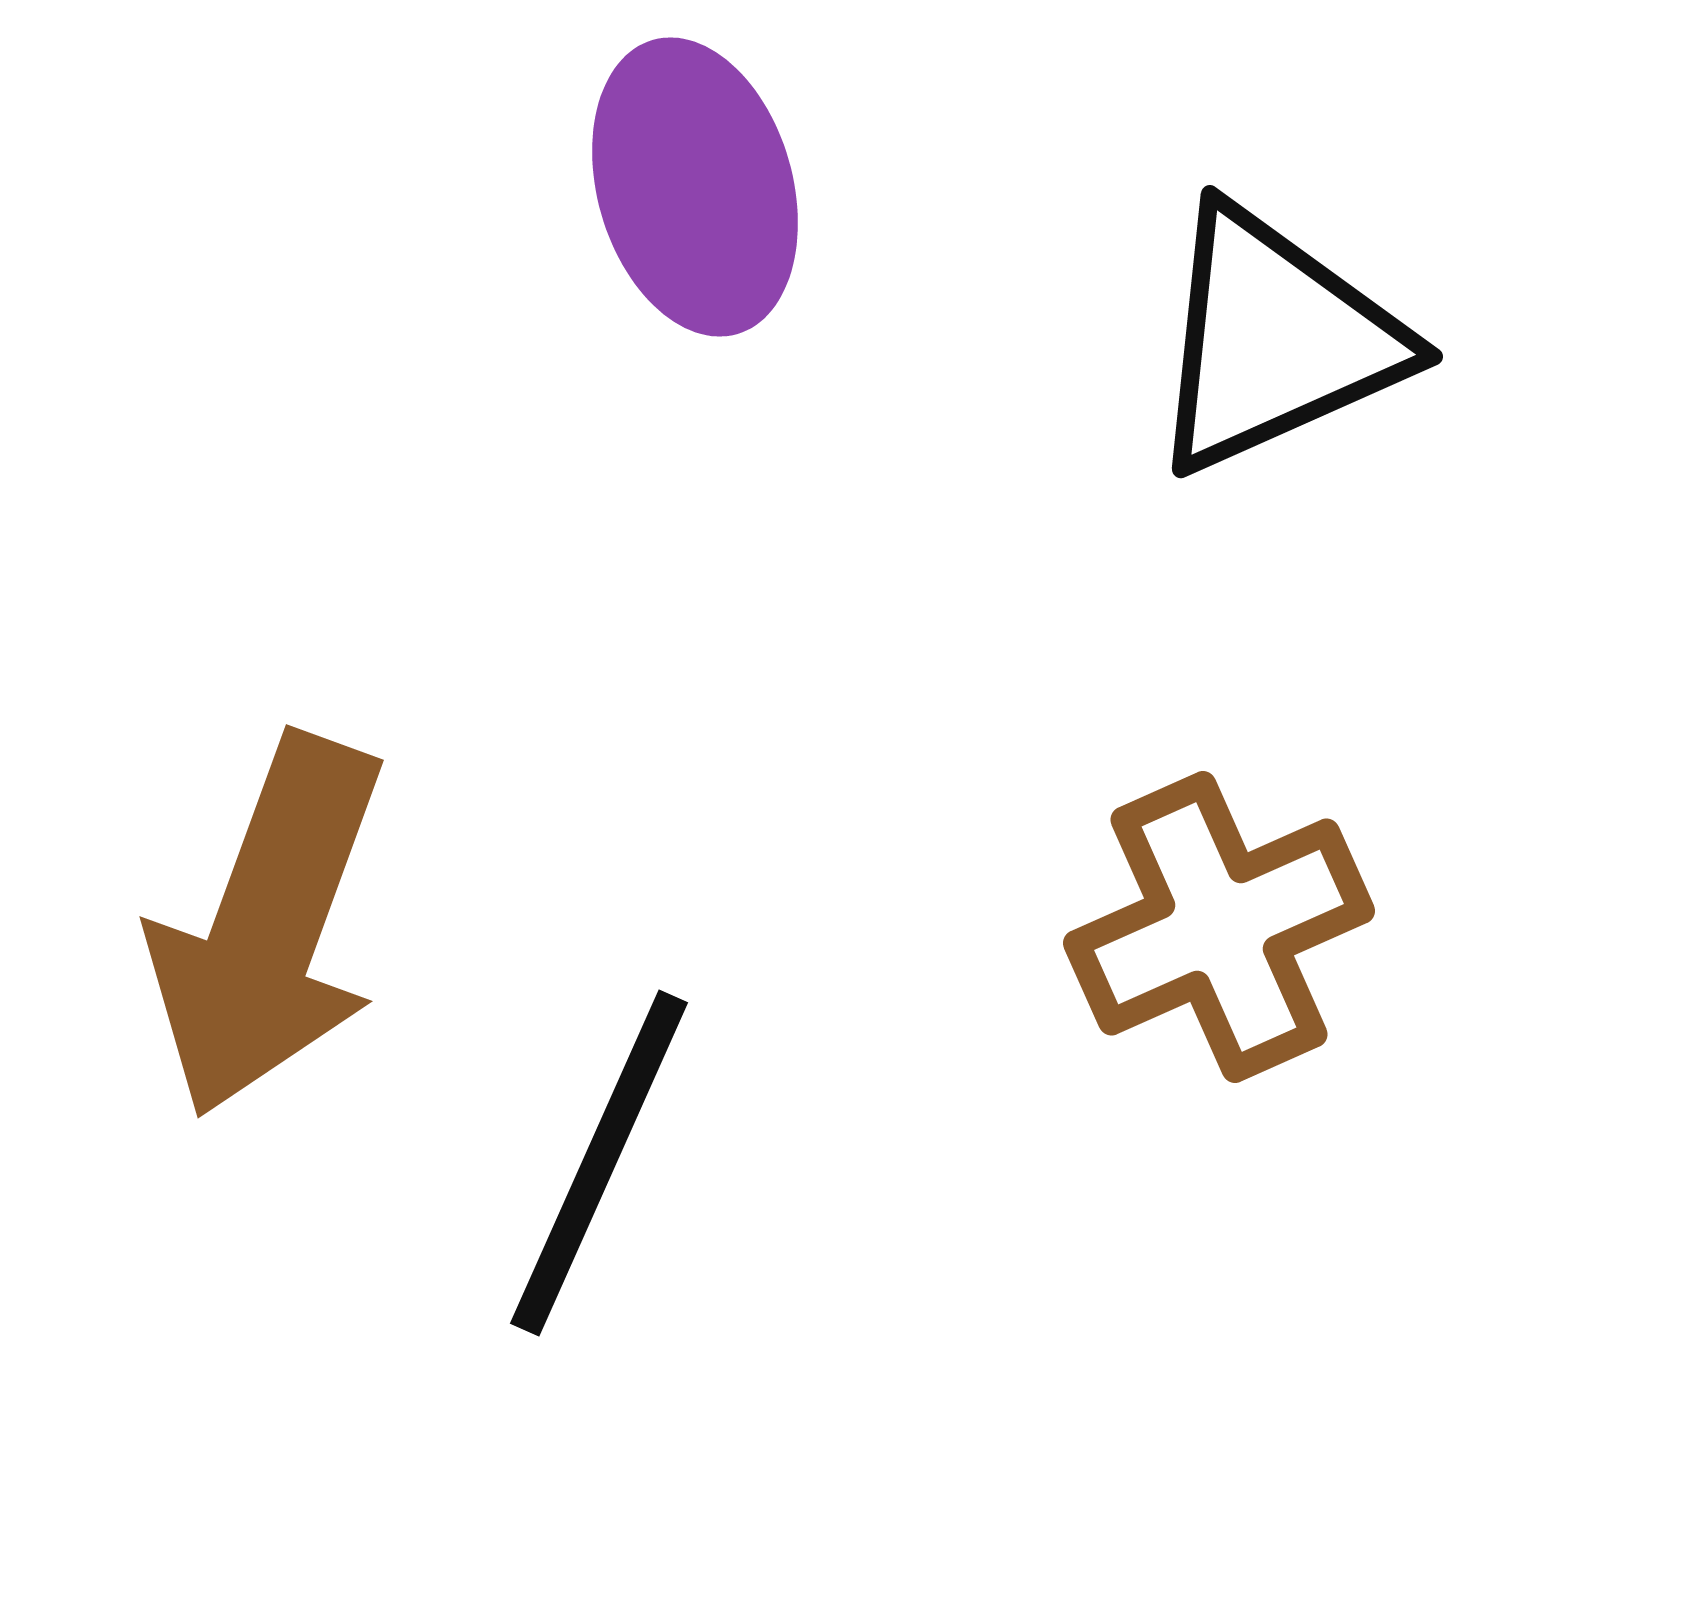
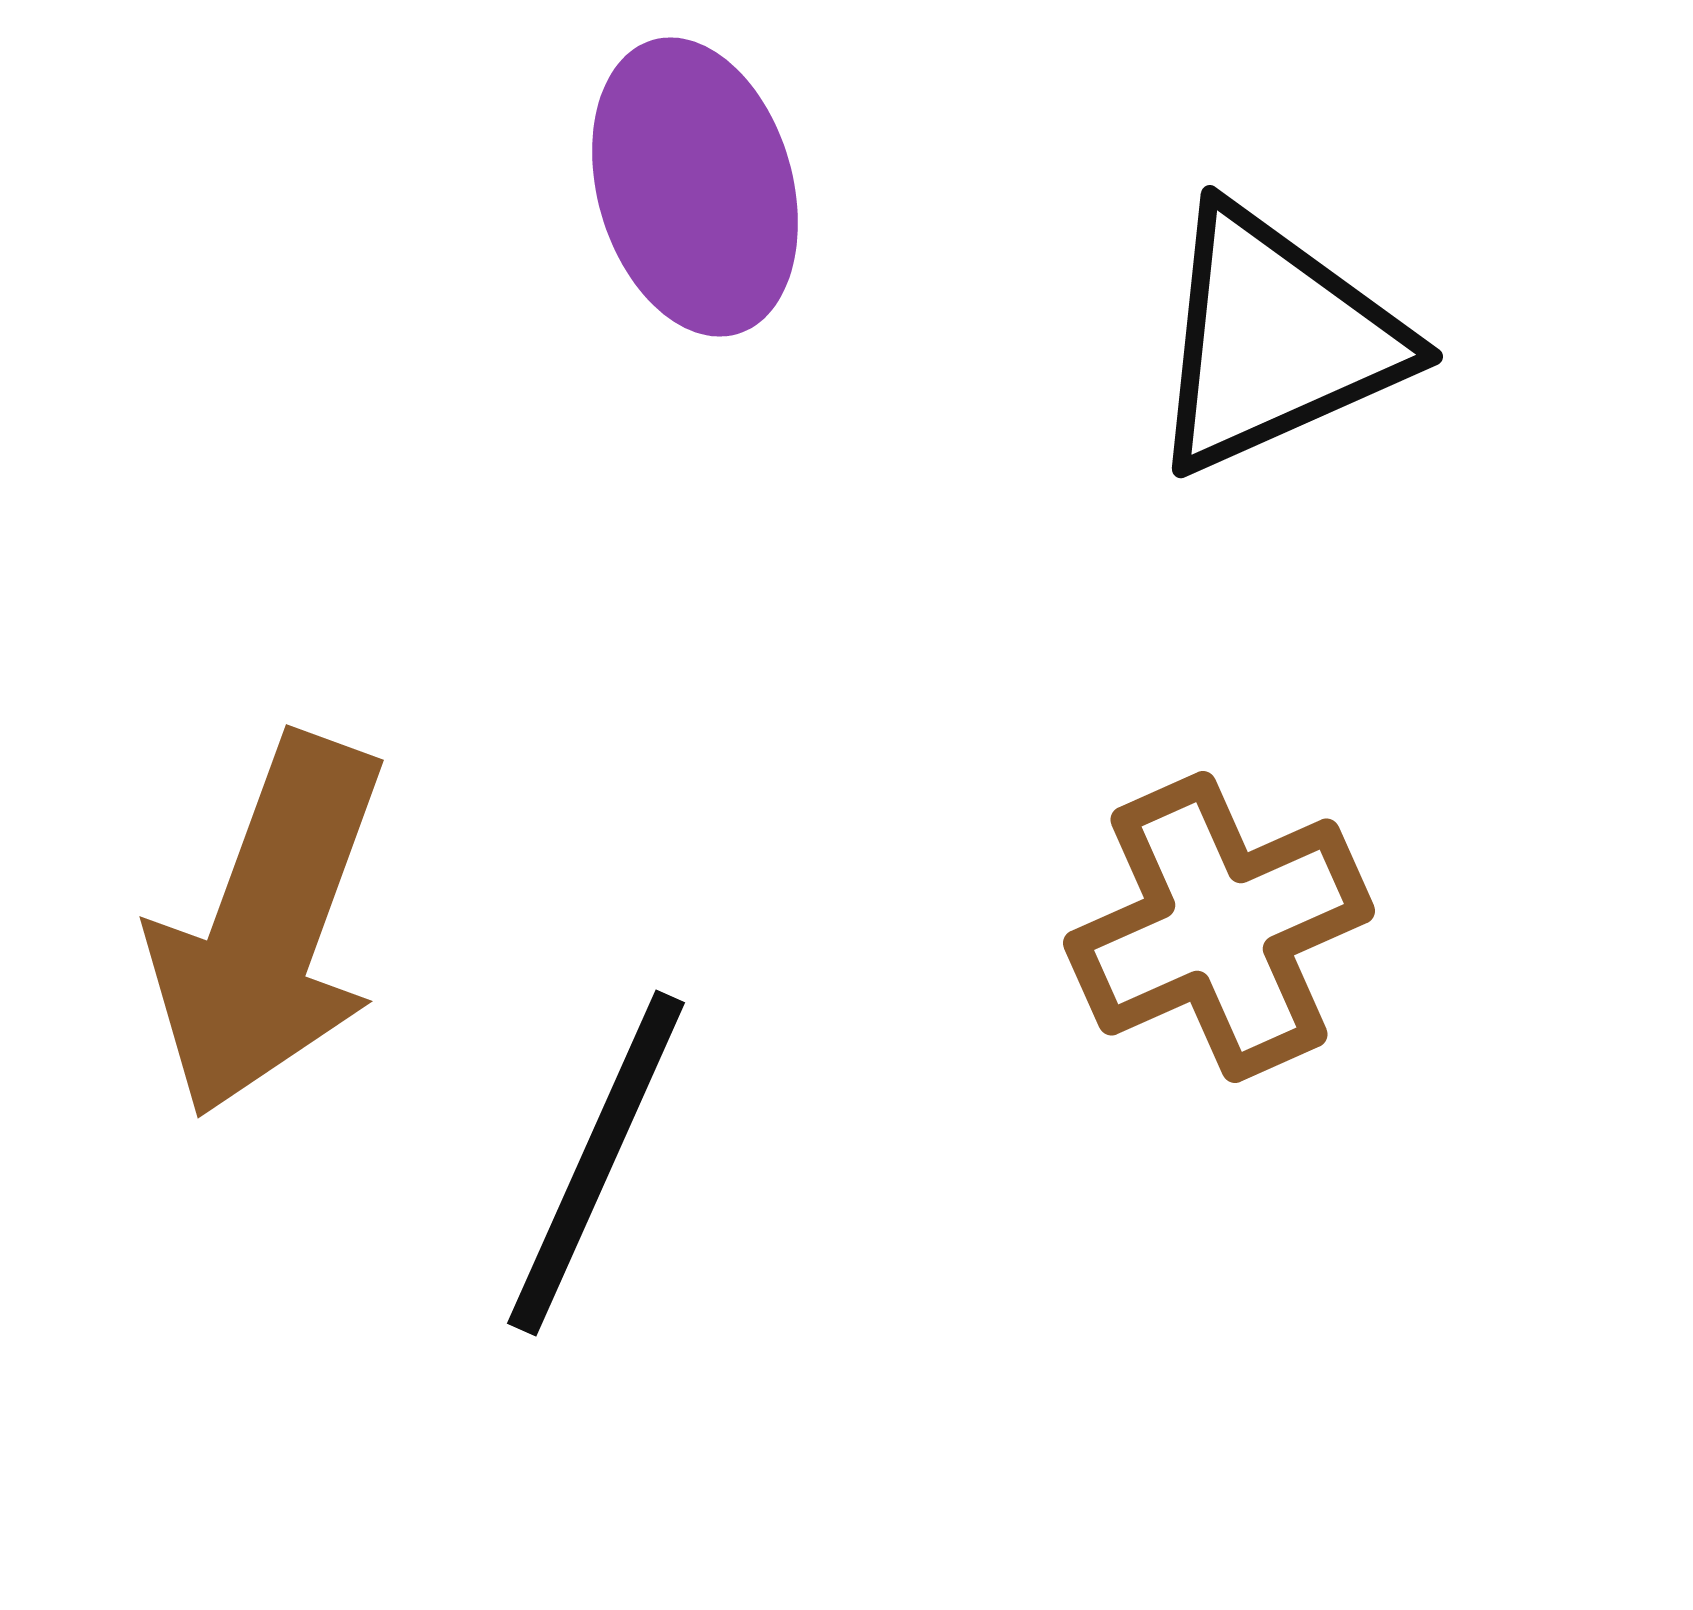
black line: moved 3 px left
